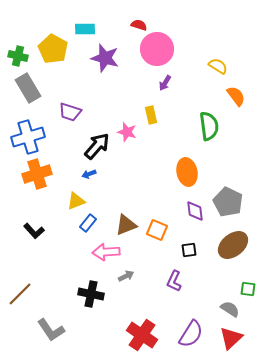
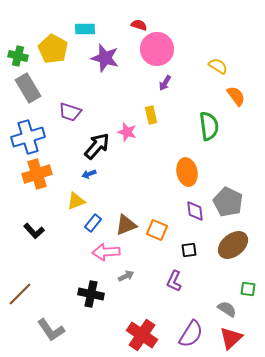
blue rectangle: moved 5 px right
gray semicircle: moved 3 px left
